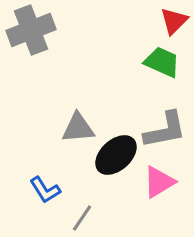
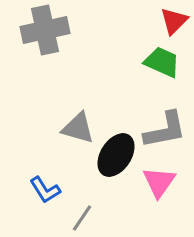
gray cross: moved 14 px right; rotated 9 degrees clockwise
gray triangle: rotated 21 degrees clockwise
black ellipse: rotated 15 degrees counterclockwise
pink triangle: rotated 24 degrees counterclockwise
